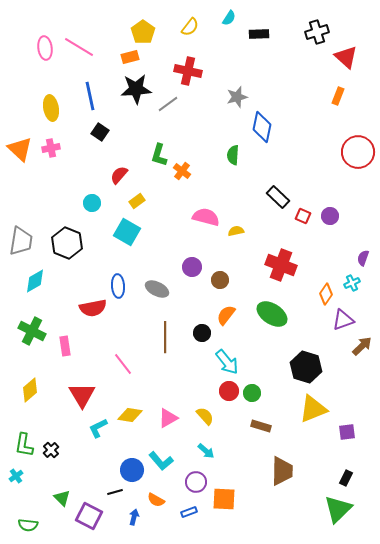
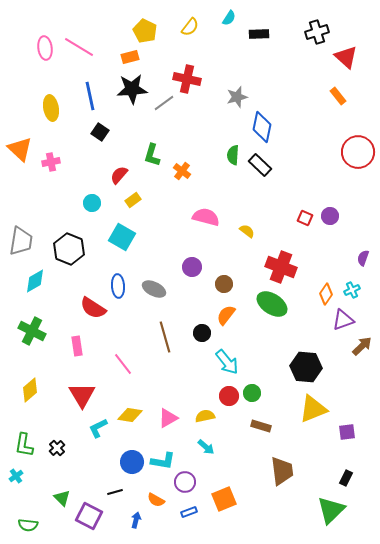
yellow pentagon at (143, 32): moved 2 px right, 1 px up; rotated 10 degrees counterclockwise
red cross at (188, 71): moved 1 px left, 8 px down
black star at (136, 89): moved 4 px left
orange rectangle at (338, 96): rotated 60 degrees counterclockwise
gray line at (168, 104): moved 4 px left, 1 px up
pink cross at (51, 148): moved 14 px down
green L-shape at (159, 155): moved 7 px left
black rectangle at (278, 197): moved 18 px left, 32 px up
yellow rectangle at (137, 201): moved 4 px left, 1 px up
red square at (303, 216): moved 2 px right, 2 px down
yellow semicircle at (236, 231): moved 11 px right; rotated 49 degrees clockwise
cyan square at (127, 232): moved 5 px left, 5 px down
black hexagon at (67, 243): moved 2 px right, 6 px down
red cross at (281, 265): moved 2 px down
brown circle at (220, 280): moved 4 px right, 4 px down
cyan cross at (352, 283): moved 7 px down
gray ellipse at (157, 289): moved 3 px left
red semicircle at (93, 308): rotated 44 degrees clockwise
green ellipse at (272, 314): moved 10 px up
brown line at (165, 337): rotated 16 degrees counterclockwise
pink rectangle at (65, 346): moved 12 px right
black hexagon at (306, 367): rotated 12 degrees counterclockwise
red circle at (229, 391): moved 5 px down
yellow semicircle at (205, 416): rotated 60 degrees counterclockwise
black cross at (51, 450): moved 6 px right, 2 px up
cyan arrow at (206, 451): moved 4 px up
cyan L-shape at (161, 461): moved 2 px right; rotated 40 degrees counterclockwise
blue circle at (132, 470): moved 8 px up
brown trapezoid at (282, 471): rotated 8 degrees counterclockwise
purple circle at (196, 482): moved 11 px left
orange square at (224, 499): rotated 25 degrees counterclockwise
green triangle at (338, 509): moved 7 px left, 1 px down
blue arrow at (134, 517): moved 2 px right, 3 px down
